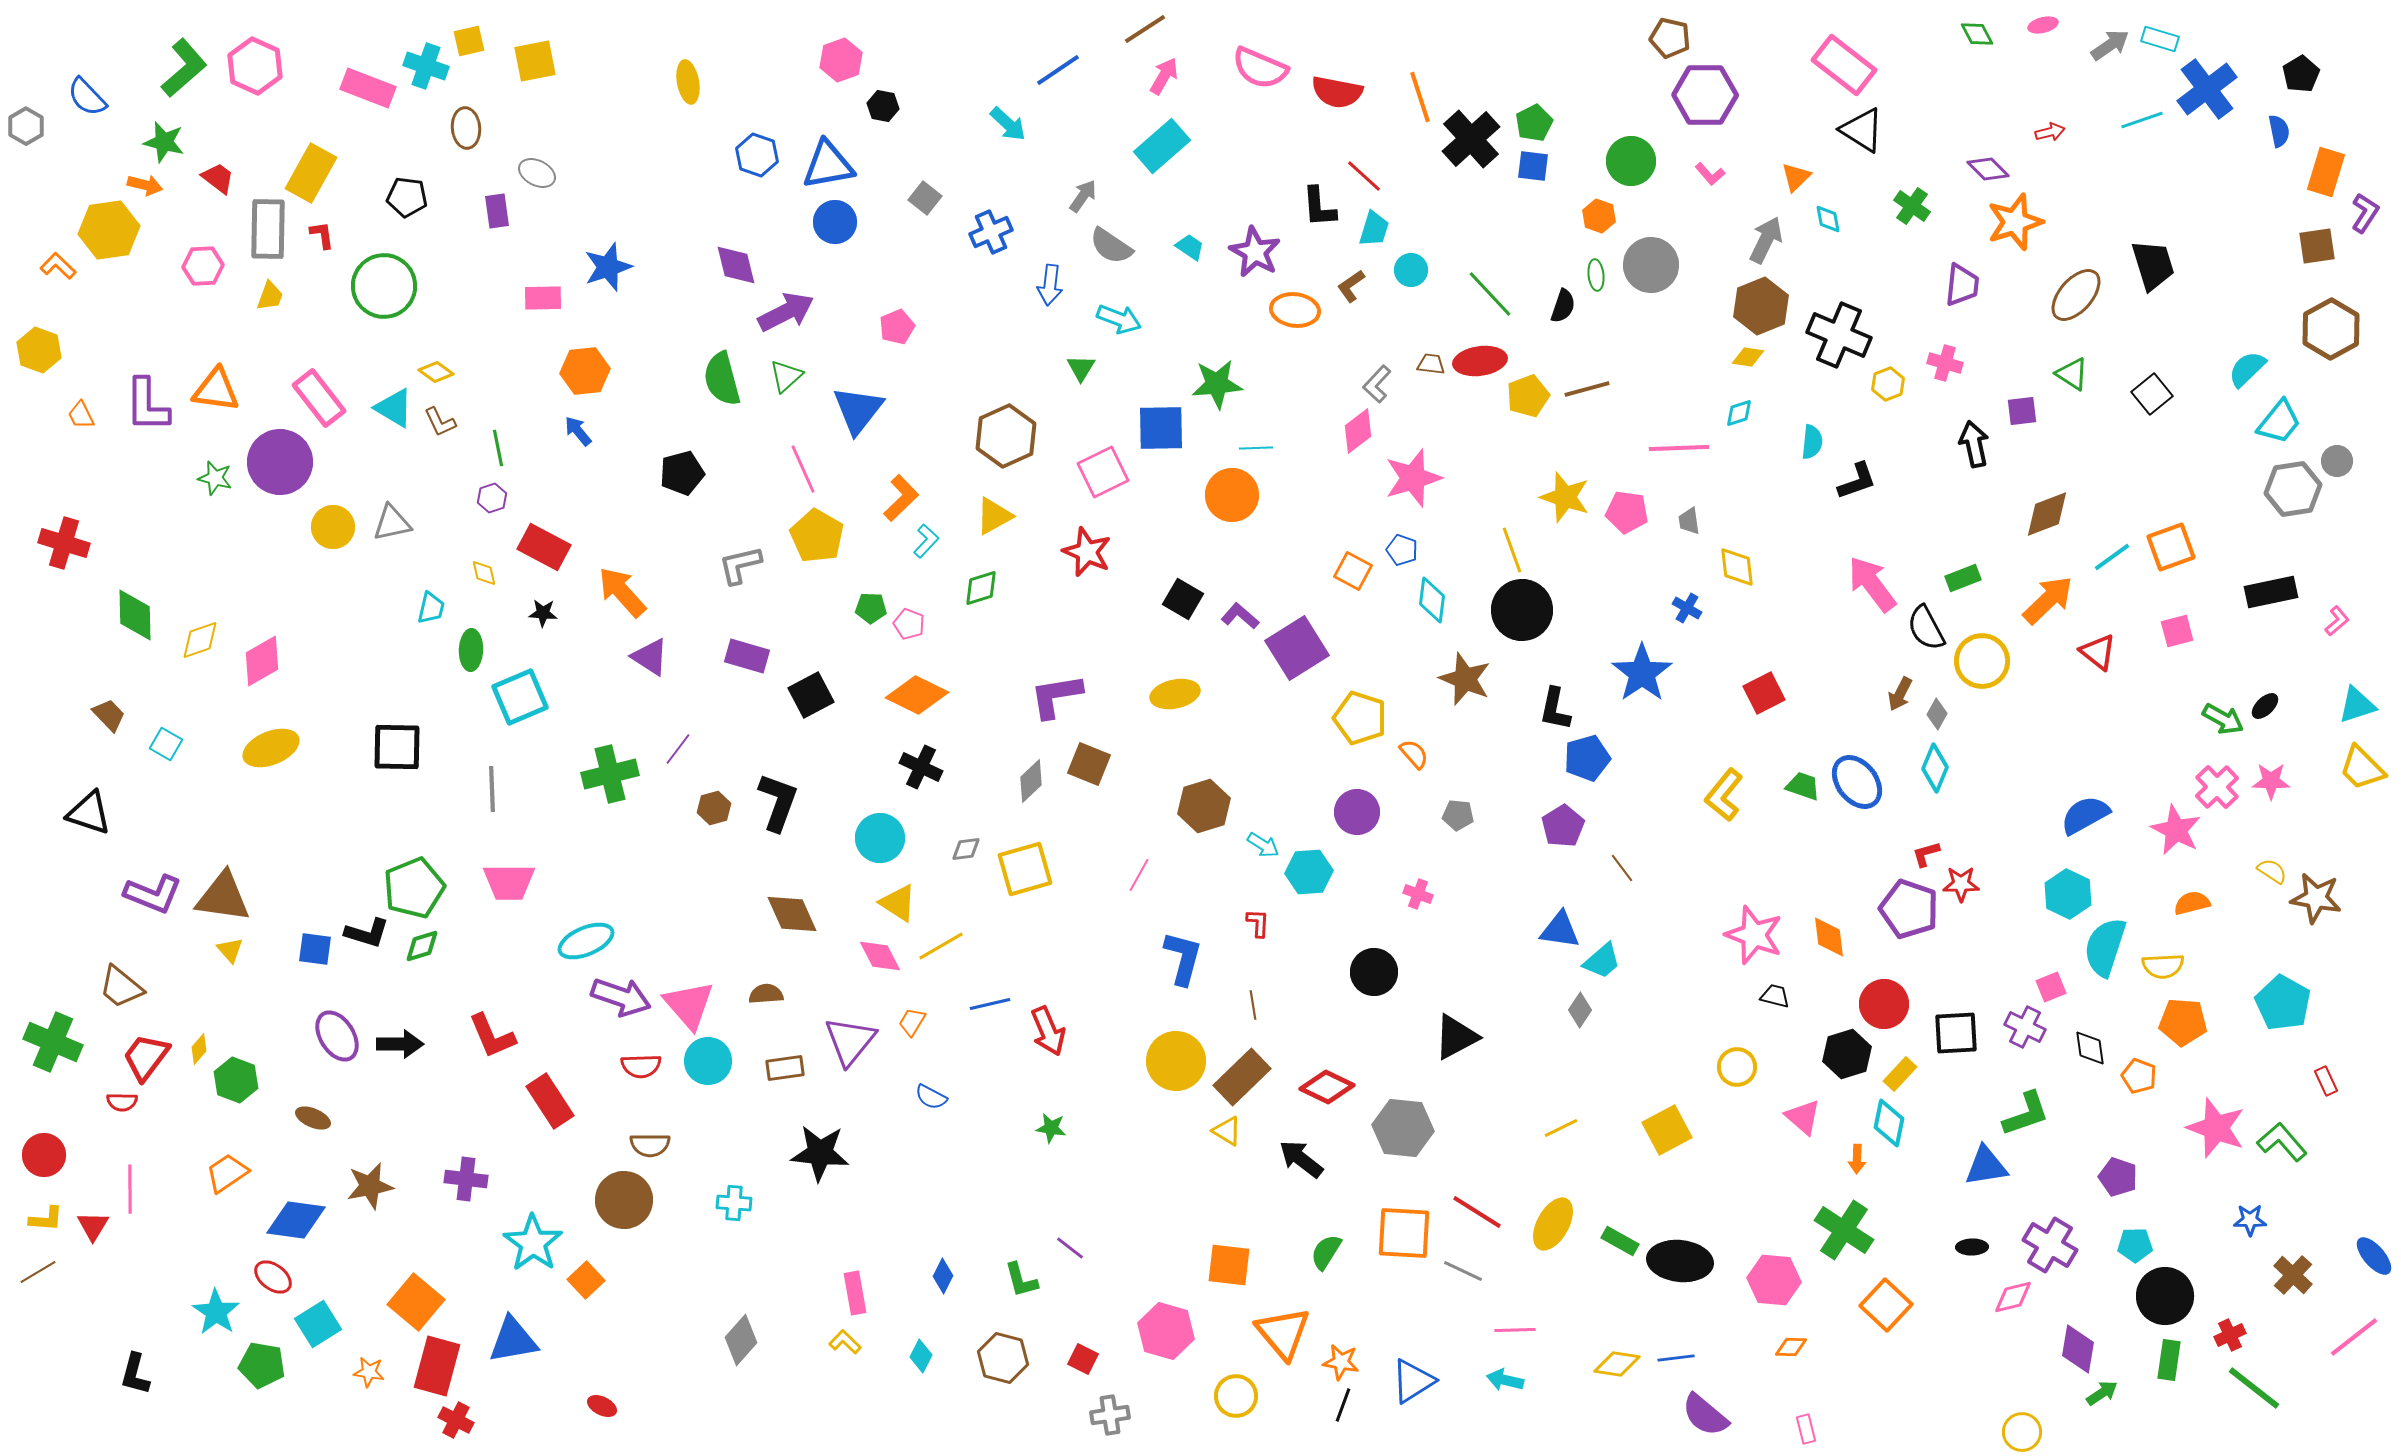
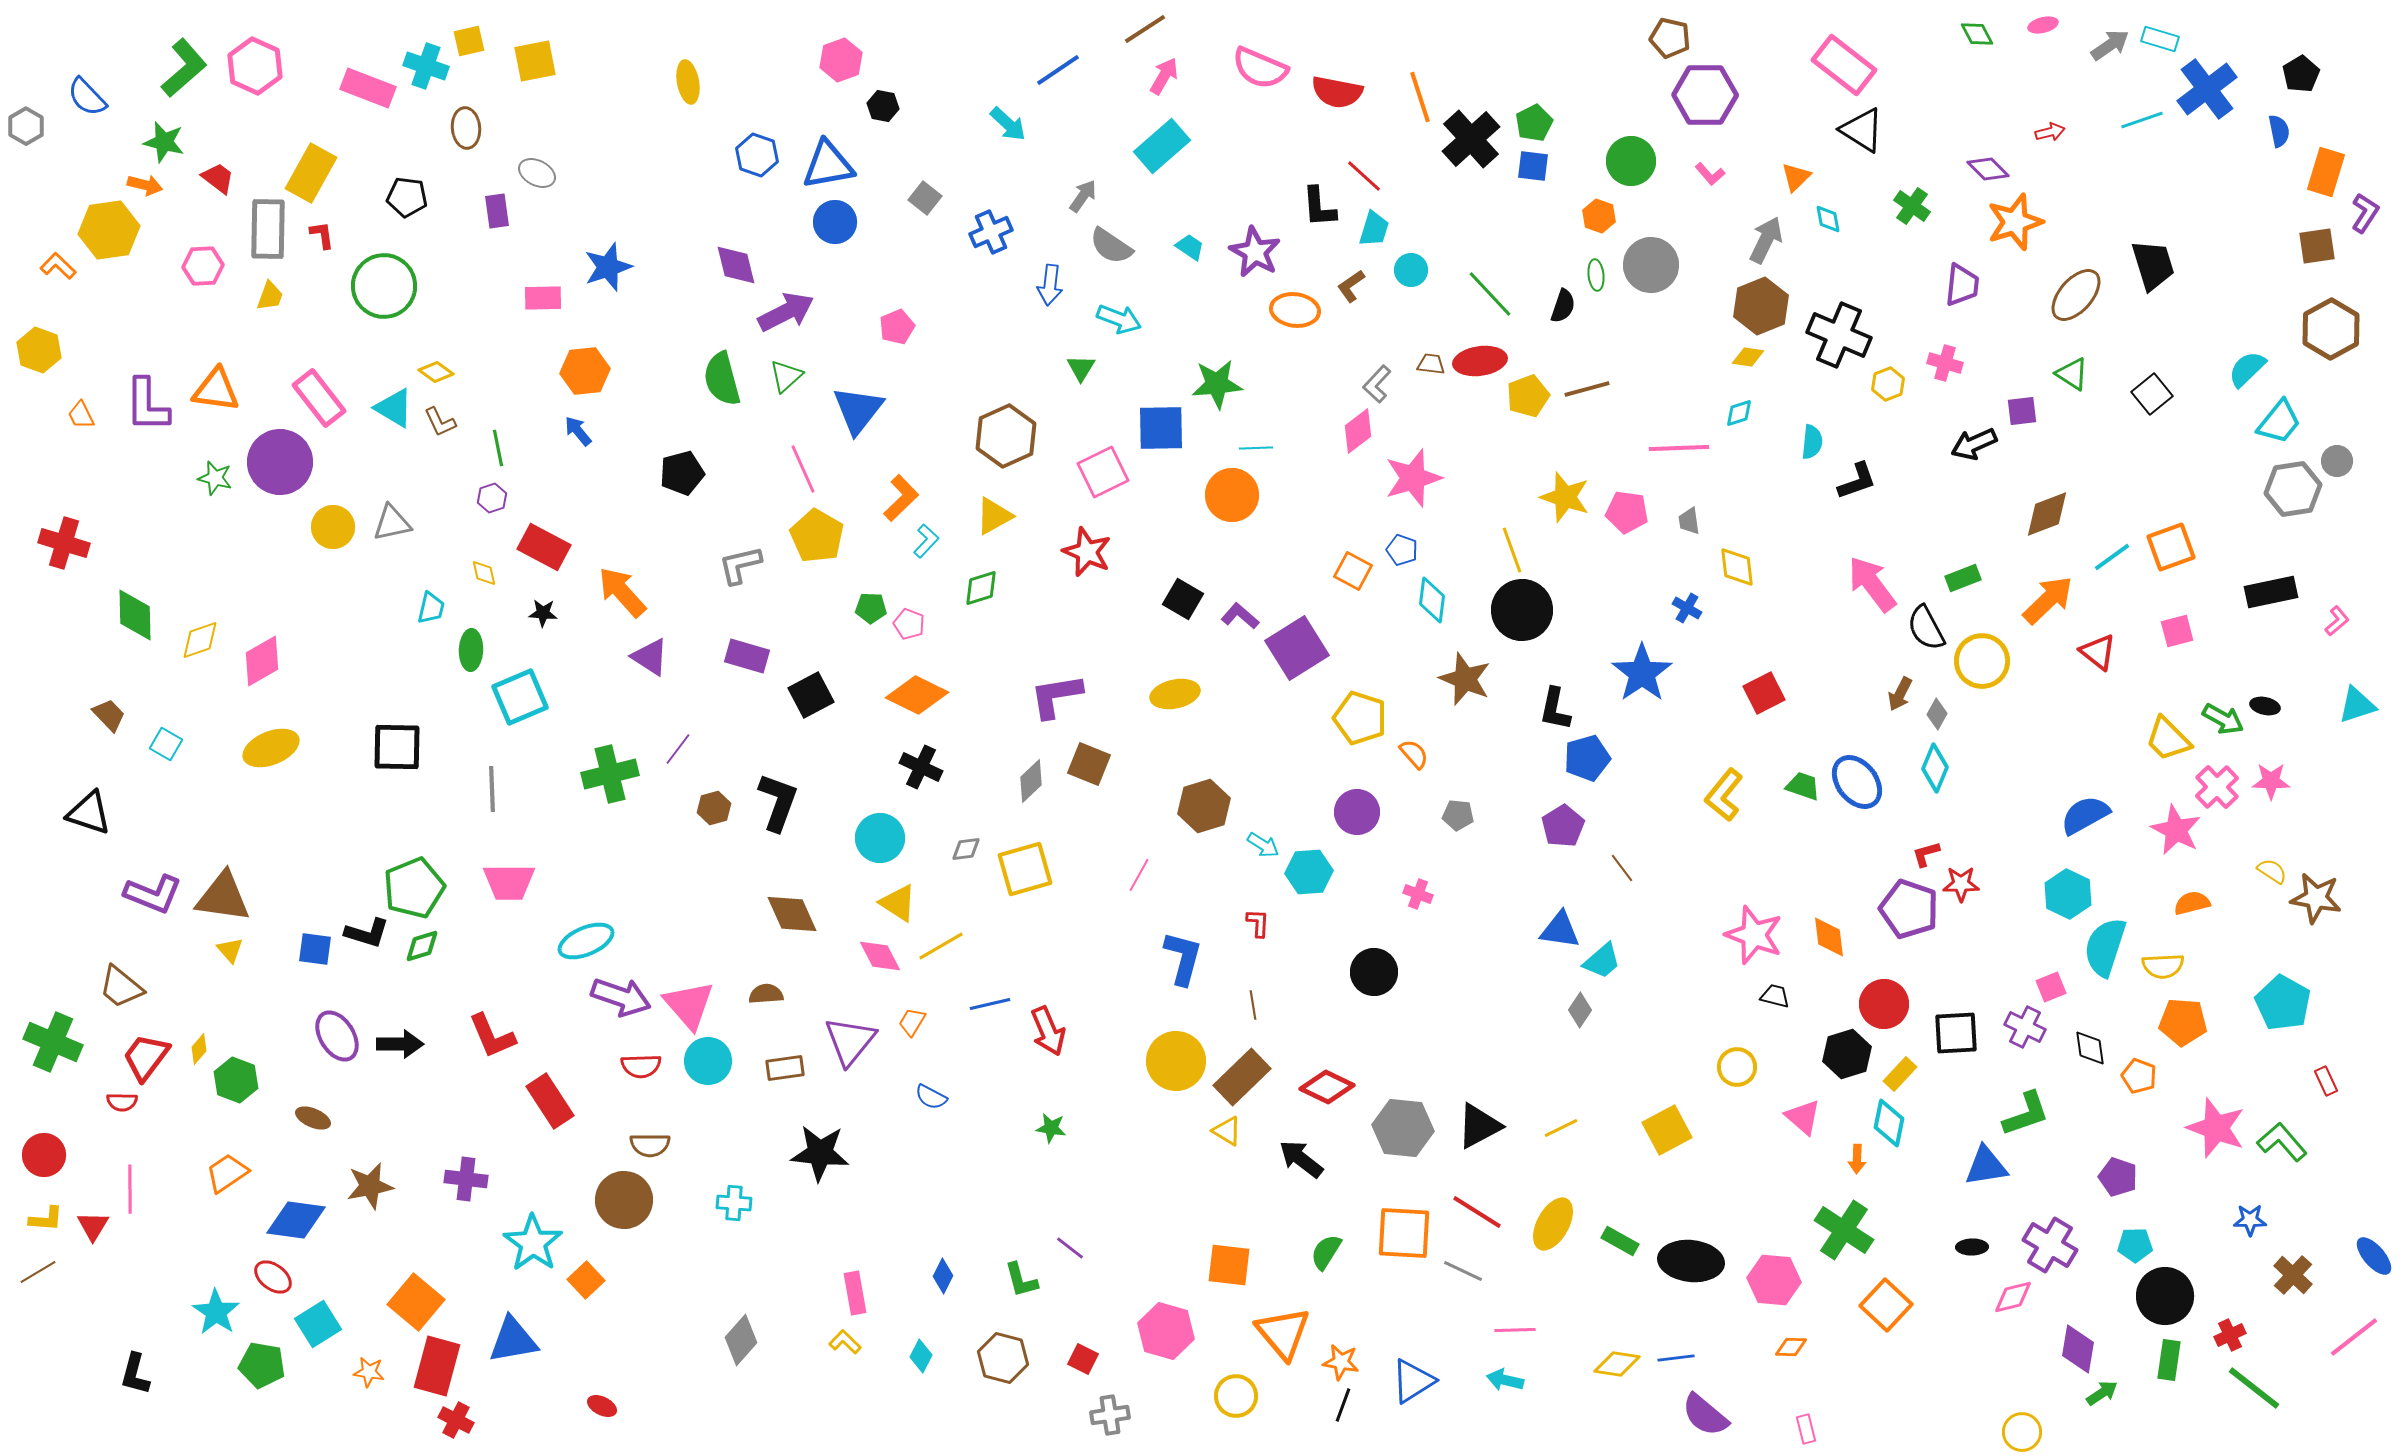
black arrow at (1974, 444): rotated 102 degrees counterclockwise
black ellipse at (2265, 706): rotated 56 degrees clockwise
yellow trapezoid at (2362, 768): moved 194 px left, 29 px up
black triangle at (1456, 1037): moved 23 px right, 89 px down
black ellipse at (1680, 1261): moved 11 px right
